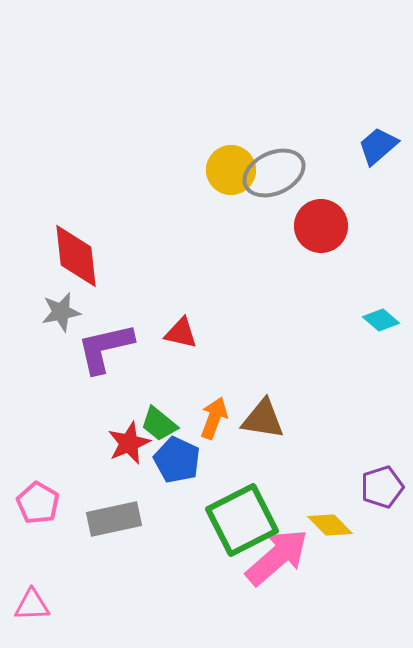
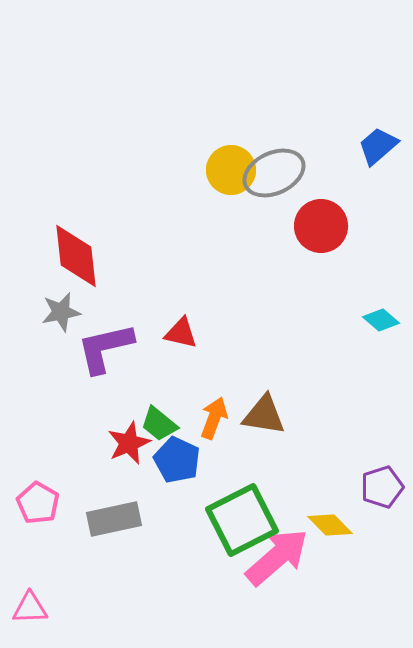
brown triangle: moved 1 px right, 4 px up
pink triangle: moved 2 px left, 3 px down
